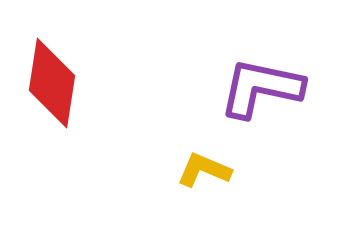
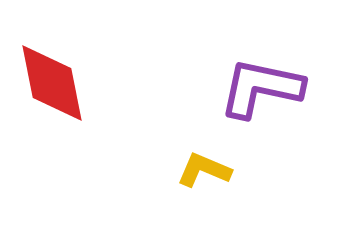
red diamond: rotated 20 degrees counterclockwise
